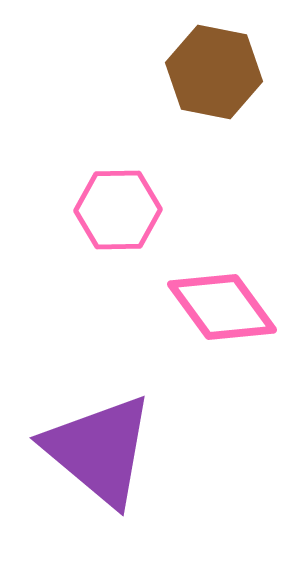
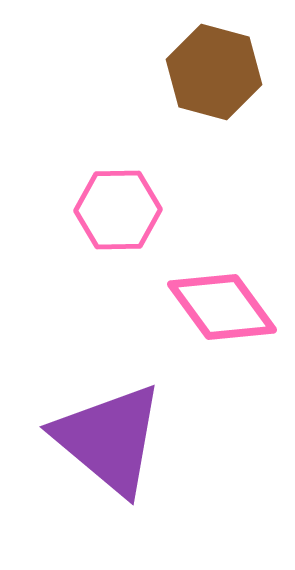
brown hexagon: rotated 4 degrees clockwise
purple triangle: moved 10 px right, 11 px up
